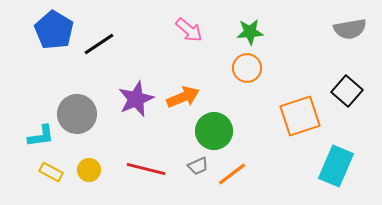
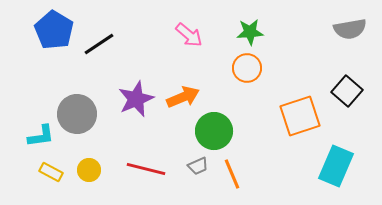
pink arrow: moved 5 px down
orange line: rotated 76 degrees counterclockwise
